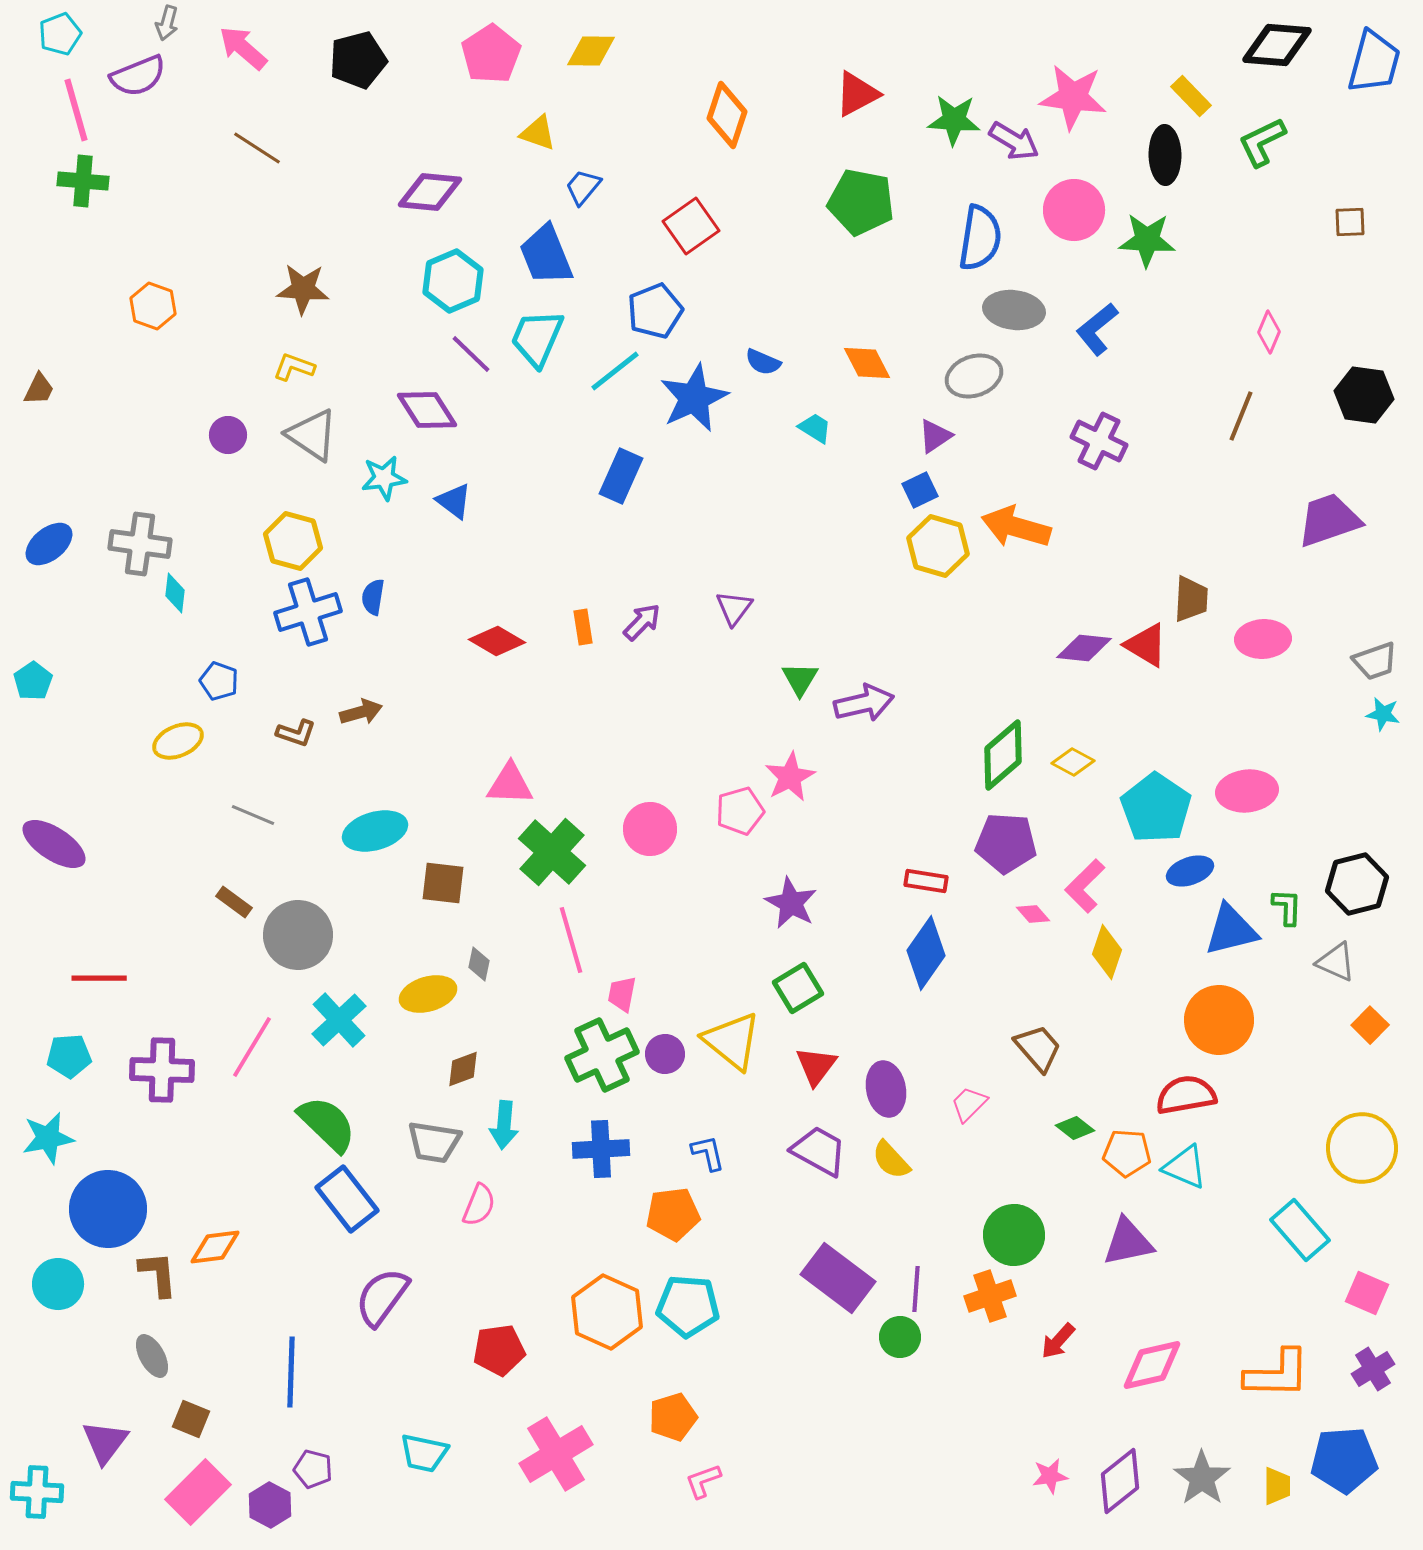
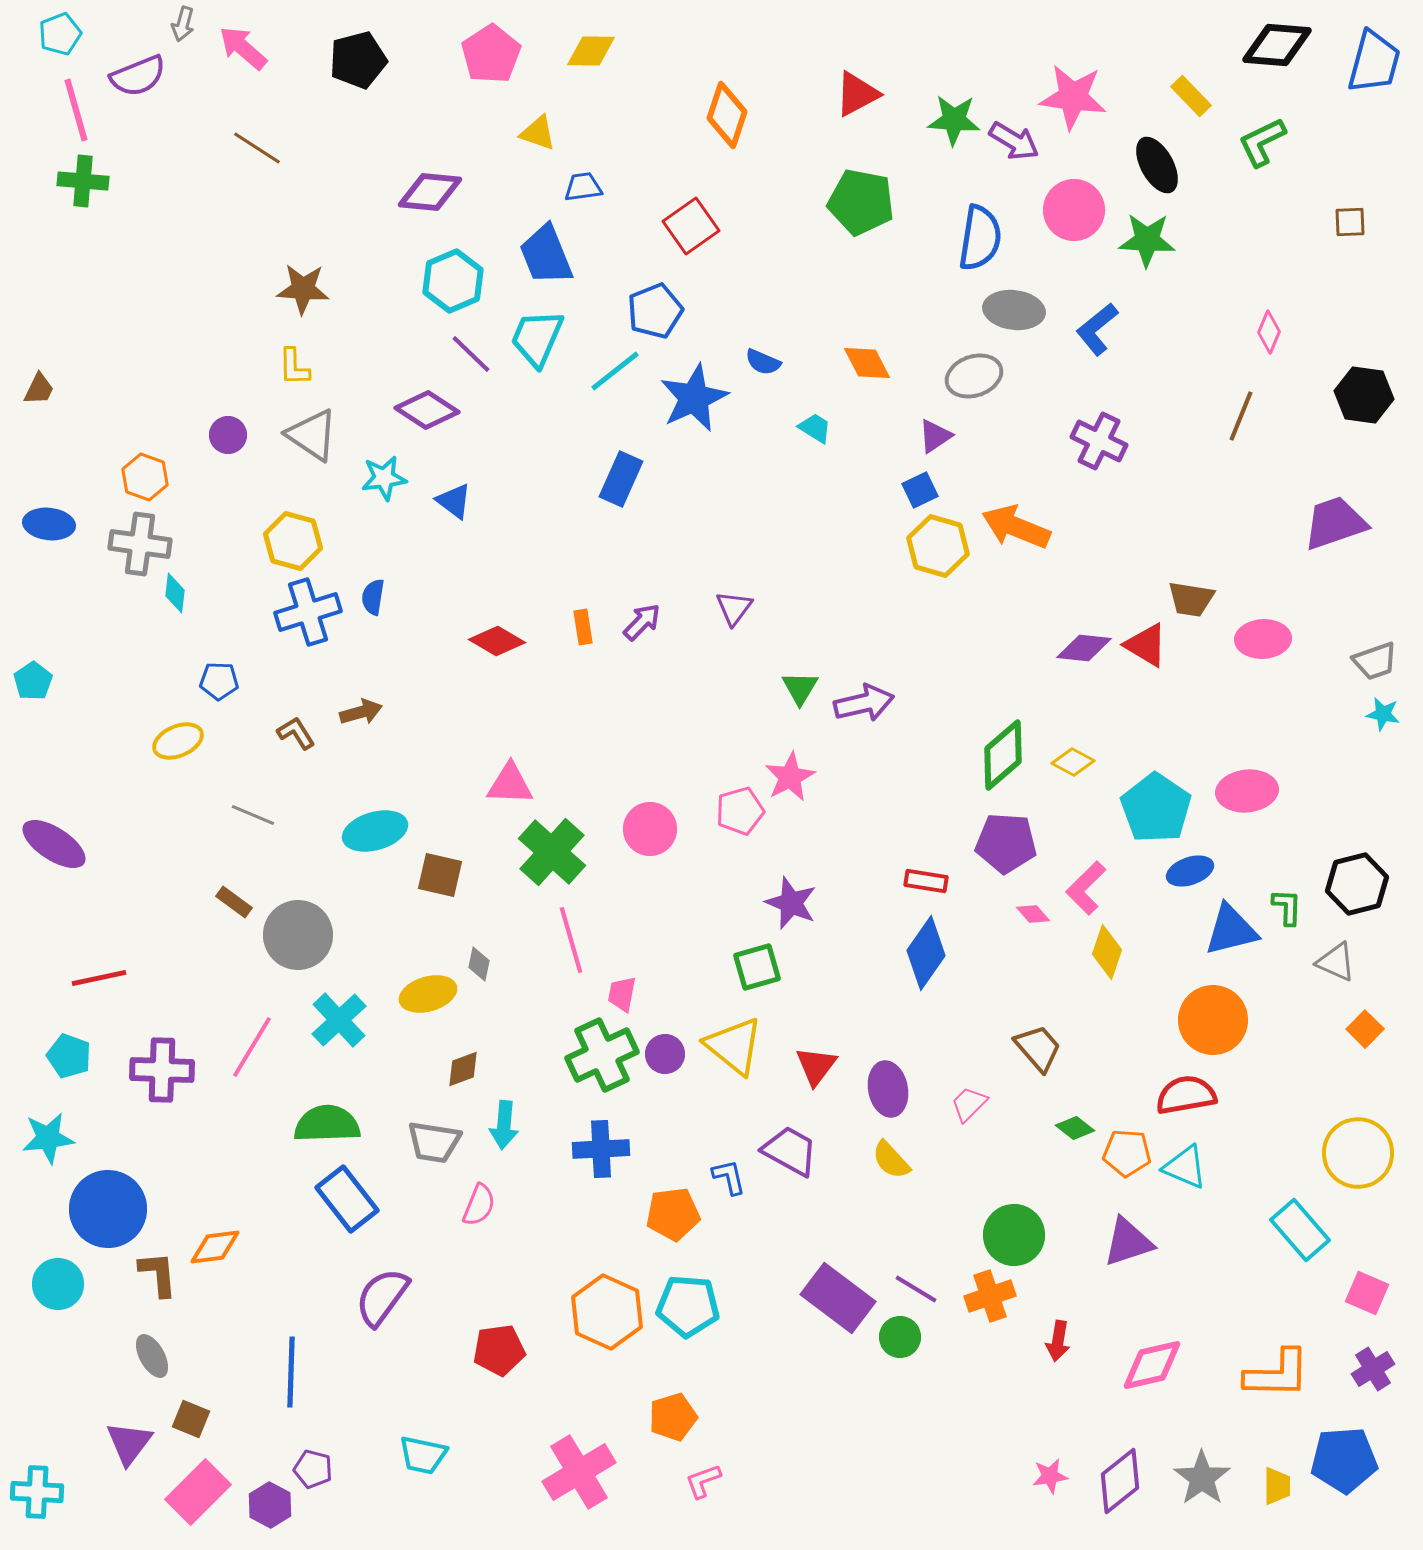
gray arrow at (167, 23): moved 16 px right, 1 px down
black ellipse at (1165, 155): moved 8 px left, 10 px down; rotated 28 degrees counterclockwise
blue trapezoid at (583, 187): rotated 42 degrees clockwise
orange hexagon at (153, 306): moved 8 px left, 171 px down
yellow L-shape at (294, 367): rotated 111 degrees counterclockwise
purple diamond at (427, 410): rotated 24 degrees counterclockwise
blue rectangle at (621, 476): moved 3 px down
purple trapezoid at (1329, 520): moved 6 px right, 3 px down
orange arrow at (1016, 527): rotated 6 degrees clockwise
blue ellipse at (49, 544): moved 20 px up; rotated 45 degrees clockwise
brown trapezoid at (1191, 599): rotated 96 degrees clockwise
green triangle at (800, 679): moved 9 px down
blue pentagon at (219, 681): rotated 18 degrees counterclockwise
brown L-shape at (296, 733): rotated 141 degrees counterclockwise
brown square at (443, 883): moved 3 px left, 8 px up; rotated 6 degrees clockwise
pink L-shape at (1085, 886): moved 1 px right, 2 px down
purple star at (791, 903): rotated 6 degrees counterclockwise
red line at (99, 978): rotated 12 degrees counterclockwise
green square at (798, 988): moved 41 px left, 21 px up; rotated 15 degrees clockwise
orange circle at (1219, 1020): moved 6 px left
orange square at (1370, 1025): moved 5 px left, 4 px down
yellow triangle at (732, 1041): moved 2 px right, 5 px down
cyan pentagon at (69, 1056): rotated 24 degrees clockwise
purple ellipse at (886, 1089): moved 2 px right
green semicircle at (327, 1124): rotated 46 degrees counterclockwise
cyan star at (48, 1138): rotated 4 degrees clockwise
yellow circle at (1362, 1148): moved 4 px left, 5 px down
purple trapezoid at (819, 1151): moved 29 px left
blue L-shape at (708, 1153): moved 21 px right, 24 px down
purple triangle at (1128, 1242): rotated 6 degrees counterclockwise
purple rectangle at (838, 1278): moved 20 px down
purple line at (916, 1289): rotated 63 degrees counterclockwise
red arrow at (1058, 1341): rotated 33 degrees counterclockwise
purple triangle at (105, 1442): moved 24 px right, 1 px down
cyan trapezoid at (424, 1453): moved 1 px left, 2 px down
pink cross at (556, 1454): moved 23 px right, 18 px down
